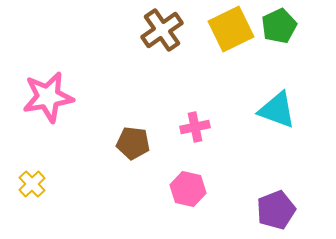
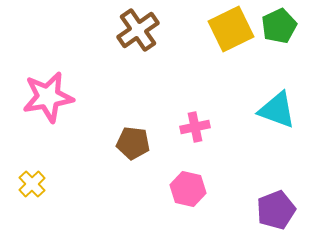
brown cross: moved 24 px left
